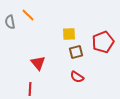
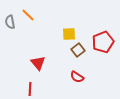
brown square: moved 2 px right, 2 px up; rotated 24 degrees counterclockwise
